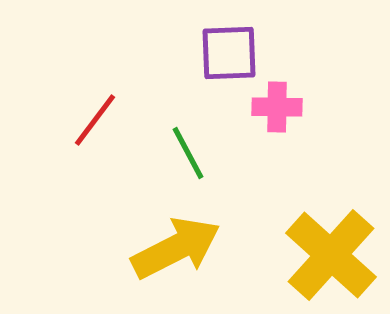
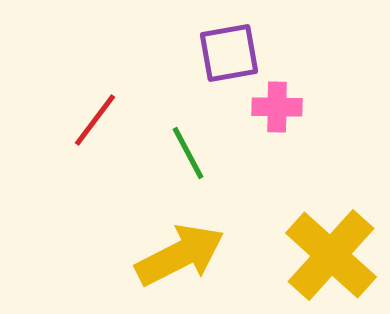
purple square: rotated 8 degrees counterclockwise
yellow arrow: moved 4 px right, 7 px down
